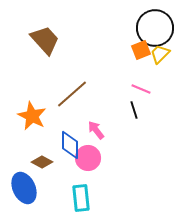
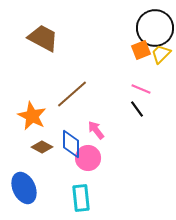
brown trapezoid: moved 2 px left, 2 px up; rotated 20 degrees counterclockwise
yellow trapezoid: moved 1 px right
black line: moved 3 px right, 1 px up; rotated 18 degrees counterclockwise
blue diamond: moved 1 px right, 1 px up
brown diamond: moved 15 px up
